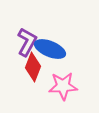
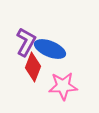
purple L-shape: moved 1 px left
